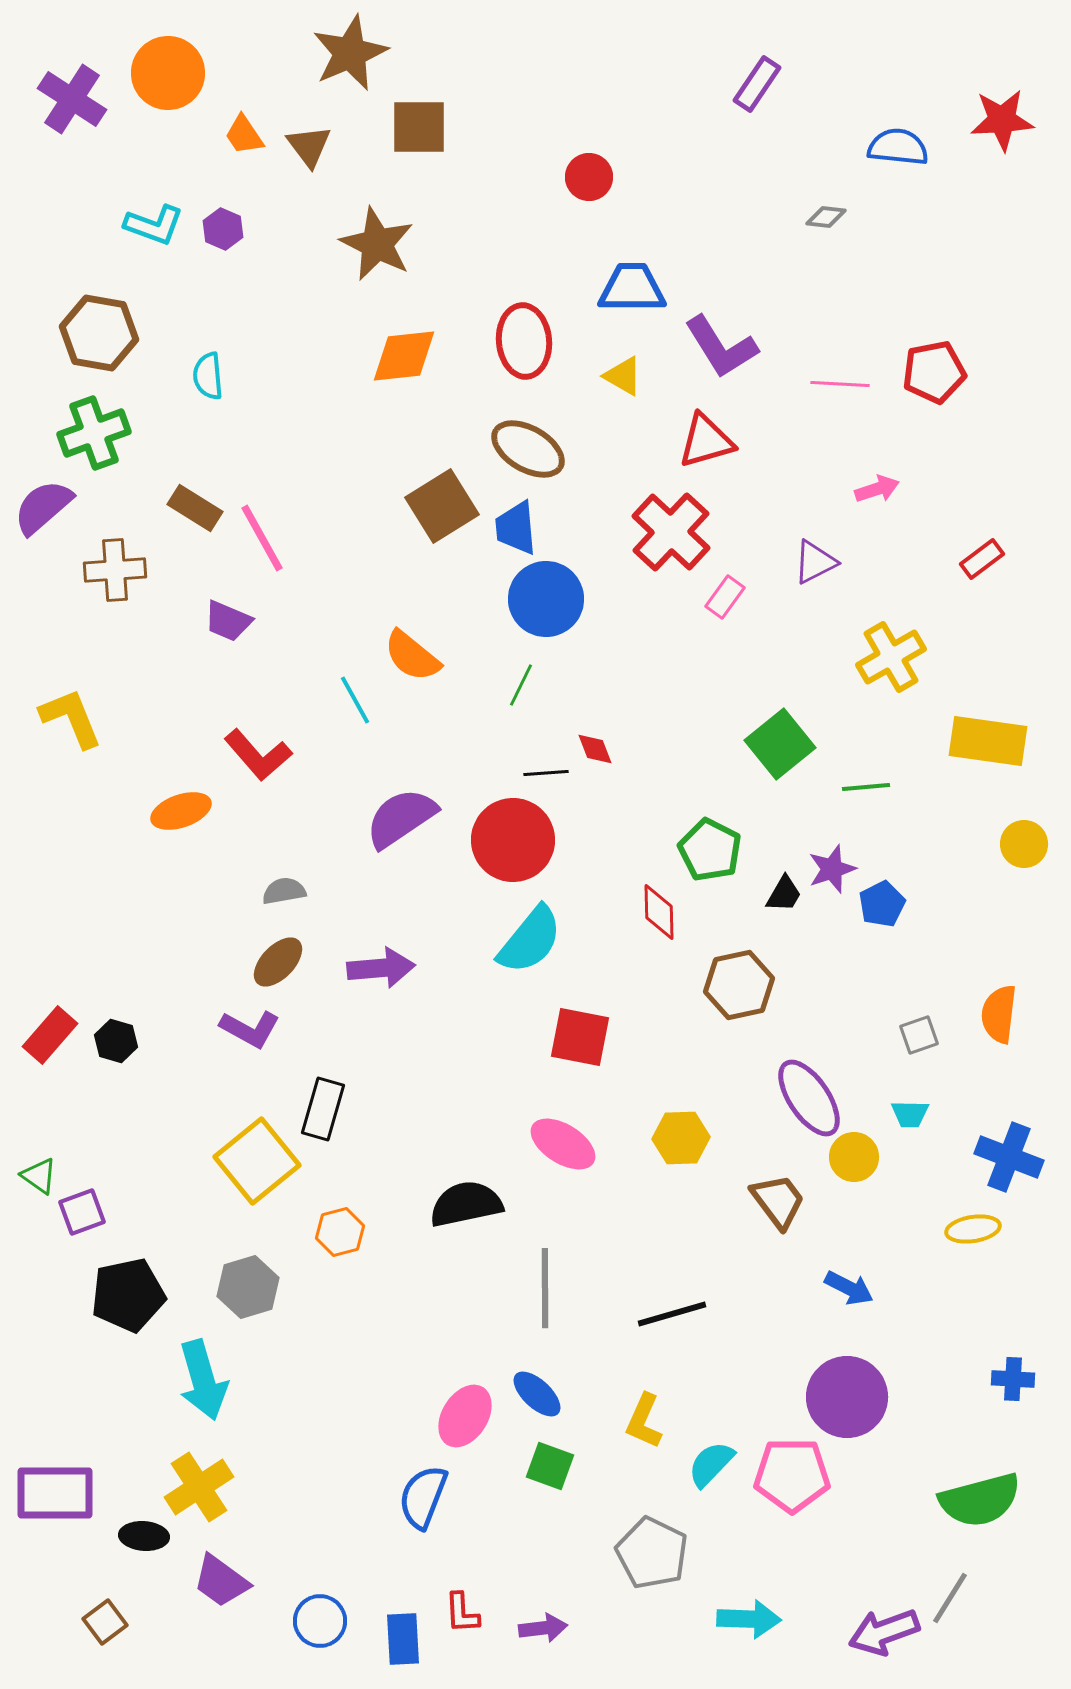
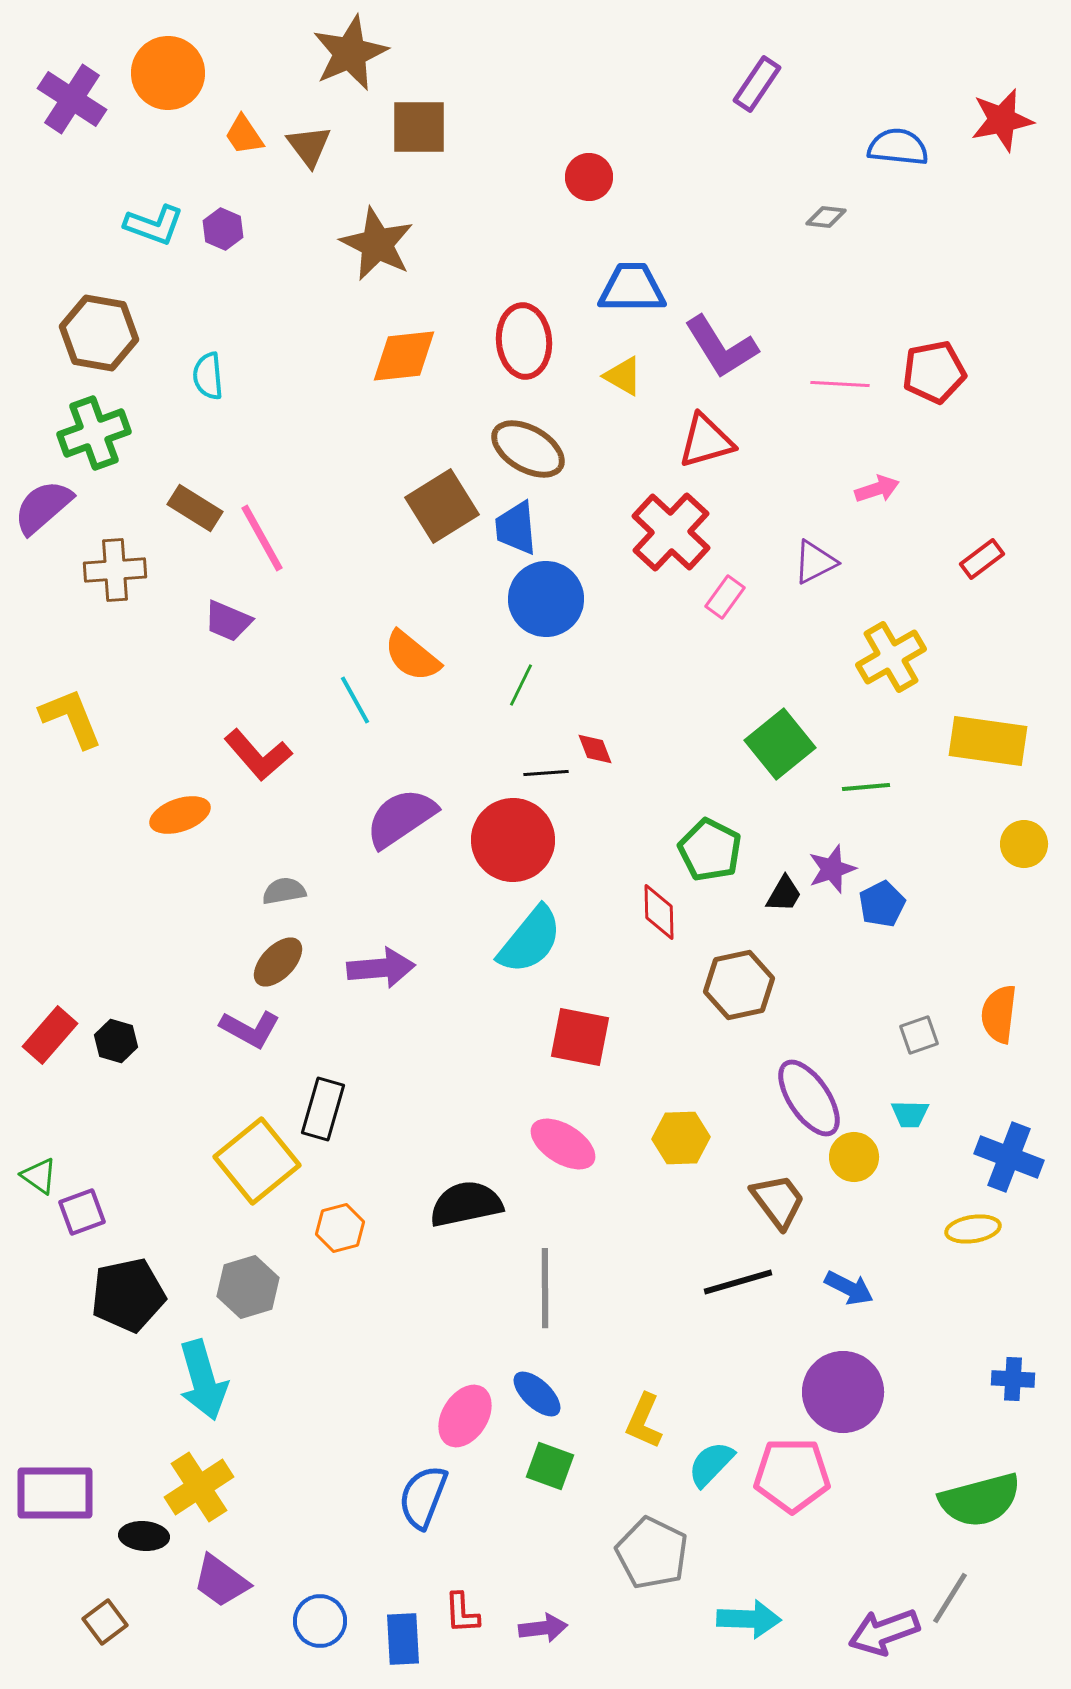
red star at (1002, 120): rotated 8 degrees counterclockwise
orange ellipse at (181, 811): moved 1 px left, 4 px down
orange hexagon at (340, 1232): moved 4 px up
black line at (672, 1314): moved 66 px right, 32 px up
purple circle at (847, 1397): moved 4 px left, 5 px up
